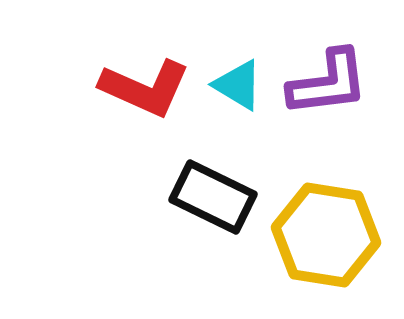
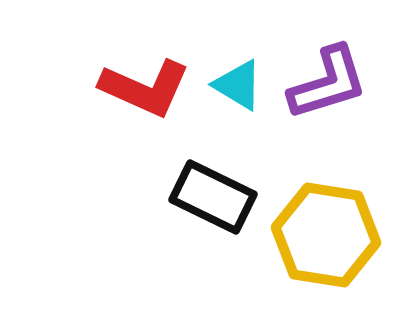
purple L-shape: rotated 10 degrees counterclockwise
